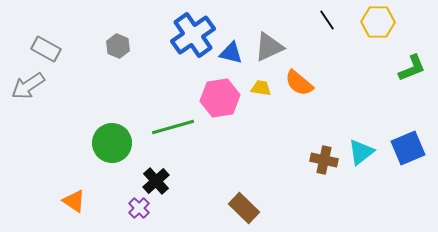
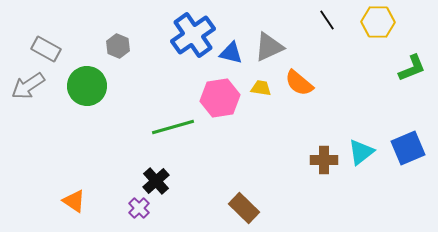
green circle: moved 25 px left, 57 px up
brown cross: rotated 12 degrees counterclockwise
